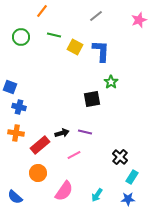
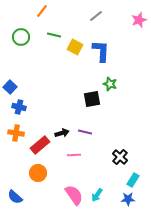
green star: moved 1 px left, 2 px down; rotated 16 degrees counterclockwise
blue square: rotated 24 degrees clockwise
pink line: rotated 24 degrees clockwise
cyan rectangle: moved 1 px right, 3 px down
pink semicircle: moved 10 px right, 4 px down; rotated 70 degrees counterclockwise
